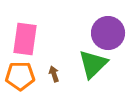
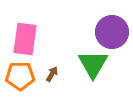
purple circle: moved 4 px right, 1 px up
green triangle: rotated 16 degrees counterclockwise
brown arrow: moved 2 px left; rotated 49 degrees clockwise
